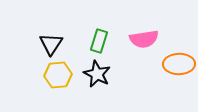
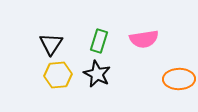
orange ellipse: moved 15 px down
